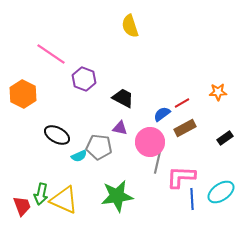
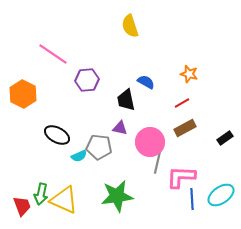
pink line: moved 2 px right
purple hexagon: moved 3 px right, 1 px down; rotated 25 degrees counterclockwise
orange star: moved 29 px left, 18 px up; rotated 18 degrees clockwise
black trapezoid: moved 3 px right, 2 px down; rotated 130 degrees counterclockwise
blue semicircle: moved 16 px left, 32 px up; rotated 66 degrees clockwise
cyan ellipse: moved 3 px down
